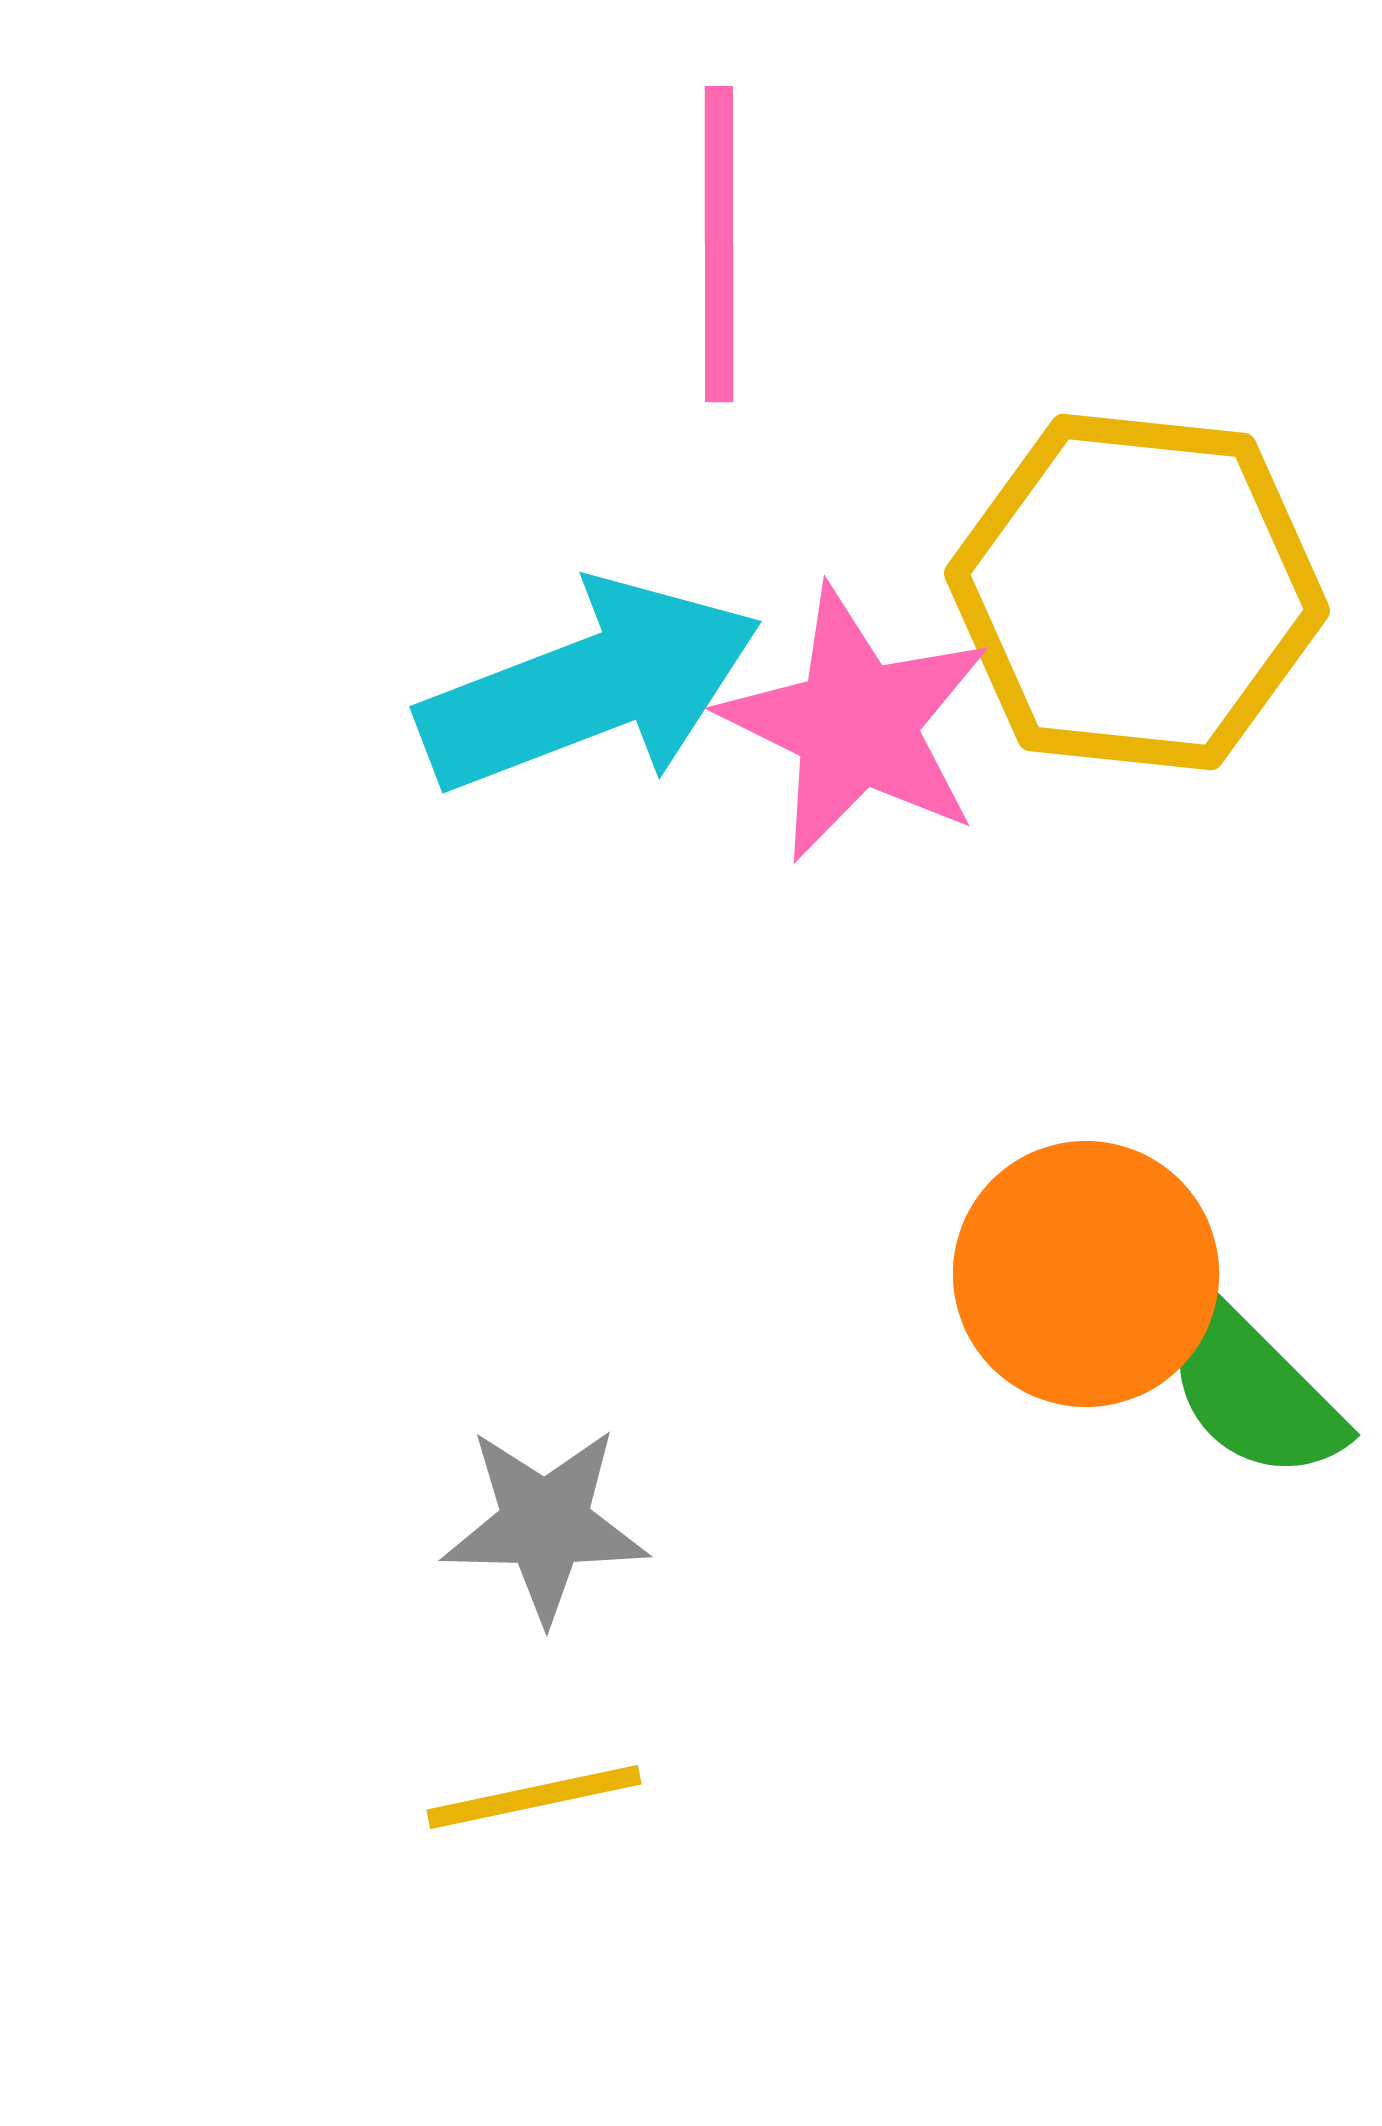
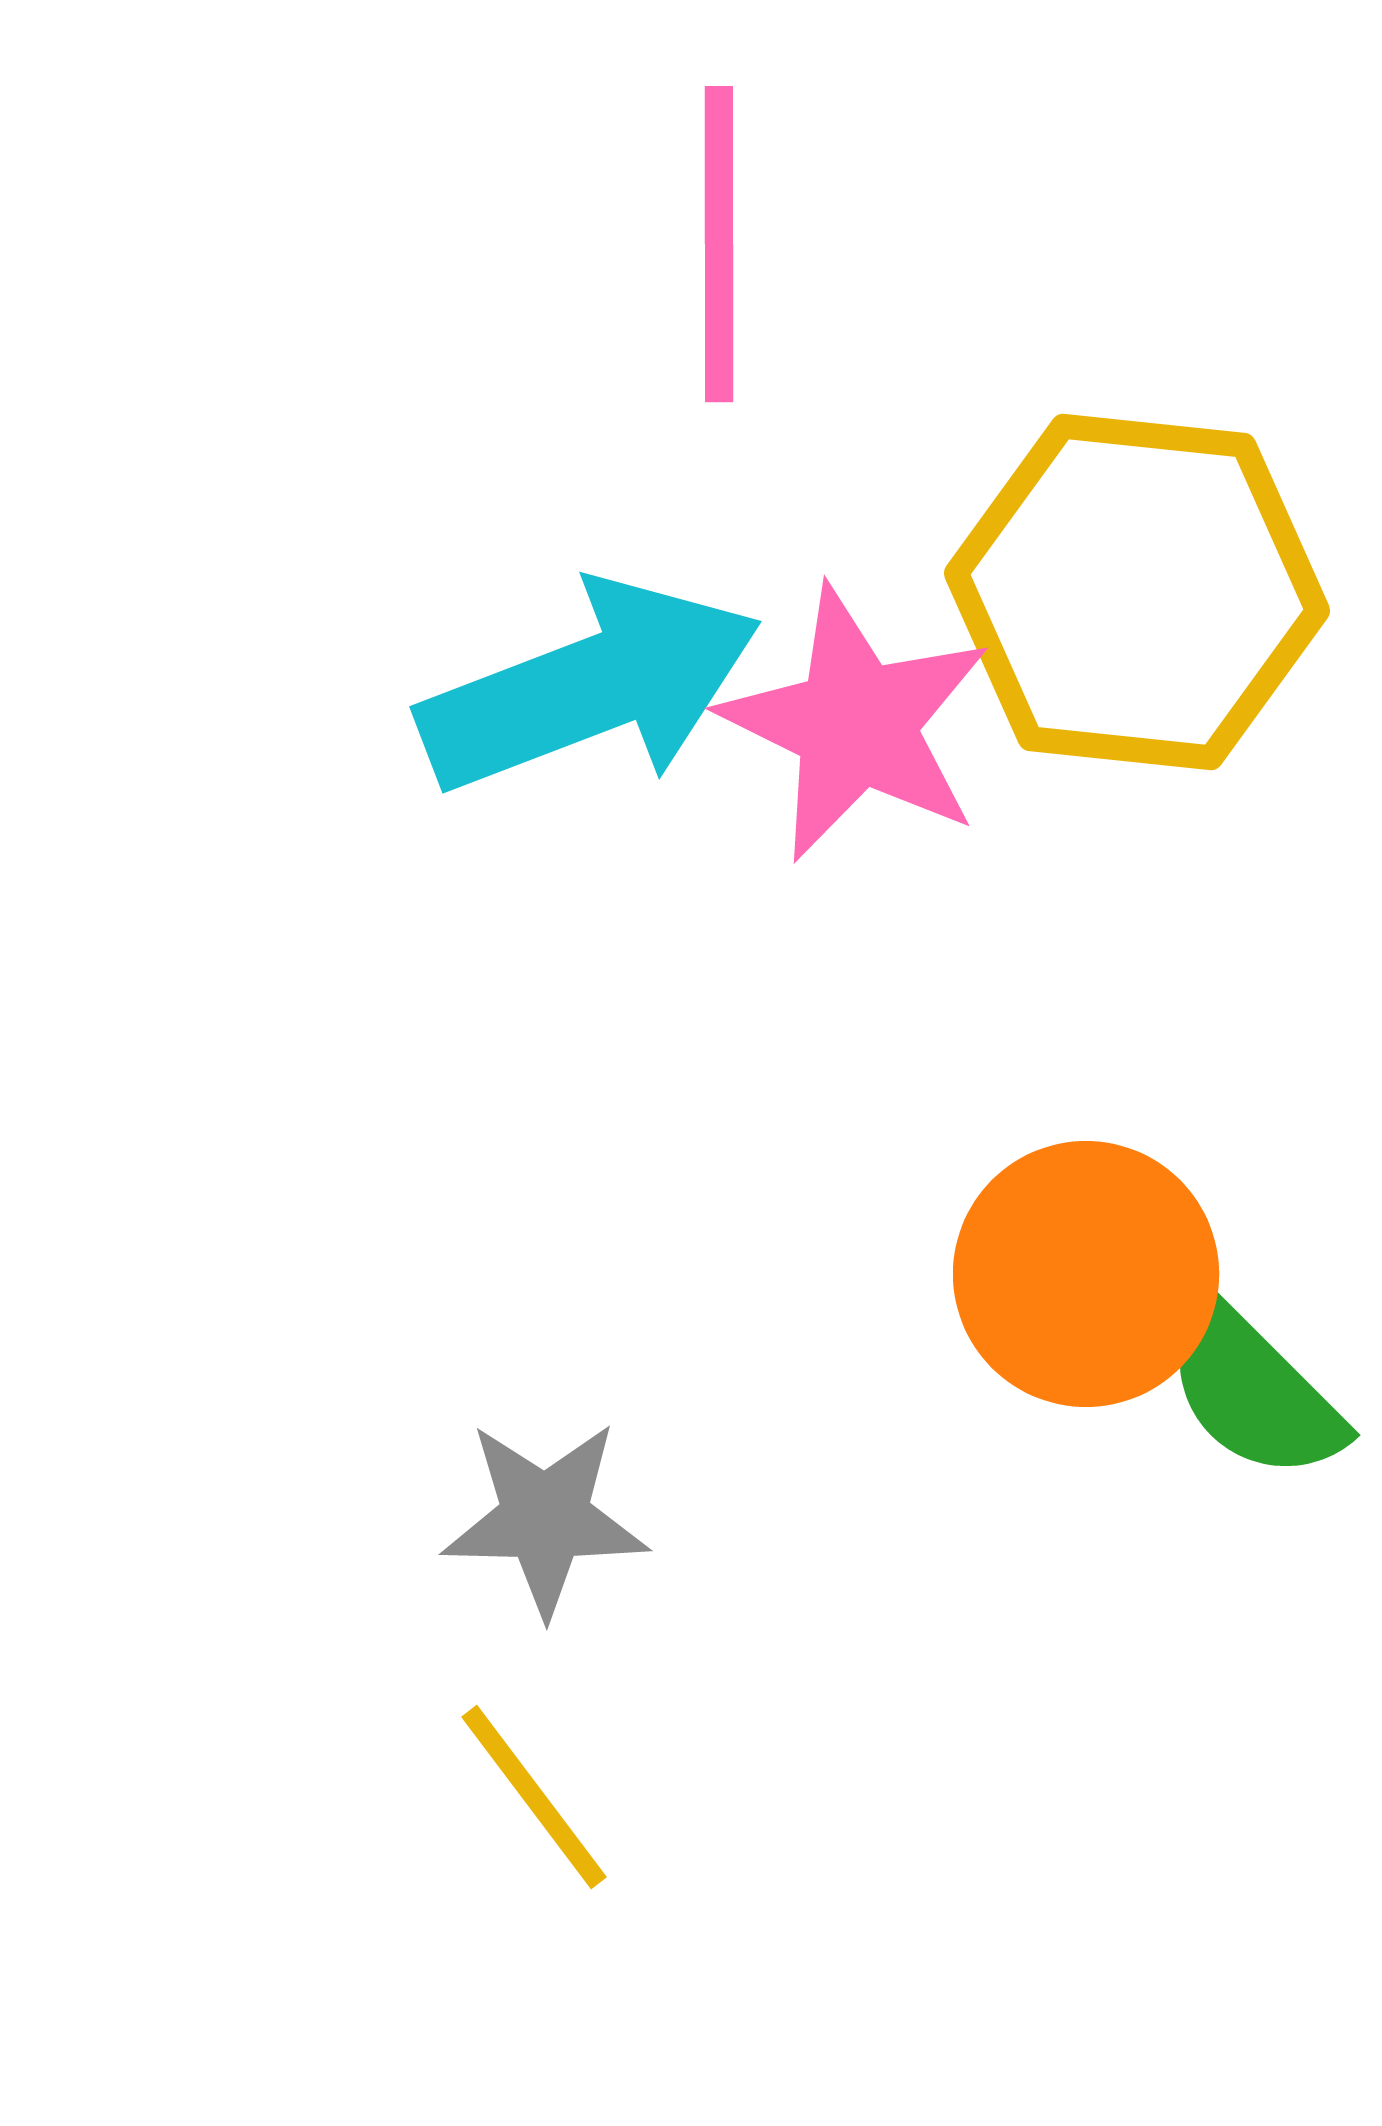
gray star: moved 6 px up
yellow line: rotated 65 degrees clockwise
